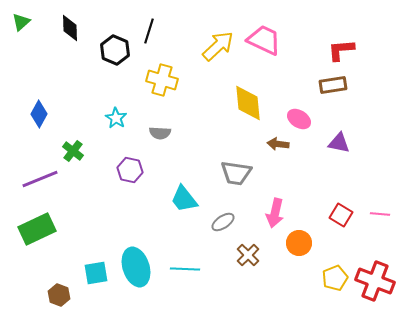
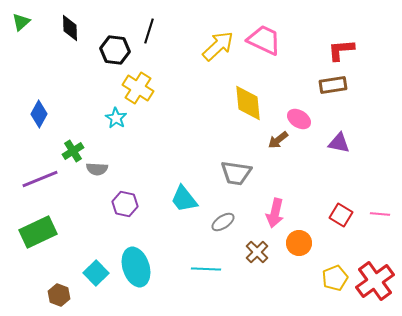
black hexagon: rotated 16 degrees counterclockwise
yellow cross: moved 24 px left, 8 px down; rotated 16 degrees clockwise
gray semicircle: moved 63 px left, 36 px down
brown arrow: moved 4 px up; rotated 45 degrees counterclockwise
green cross: rotated 20 degrees clockwise
purple hexagon: moved 5 px left, 34 px down
green rectangle: moved 1 px right, 3 px down
brown cross: moved 9 px right, 3 px up
cyan line: moved 21 px right
cyan square: rotated 35 degrees counterclockwise
red cross: rotated 33 degrees clockwise
